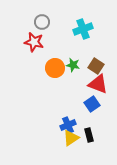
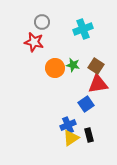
red triangle: rotated 30 degrees counterclockwise
blue square: moved 6 px left
